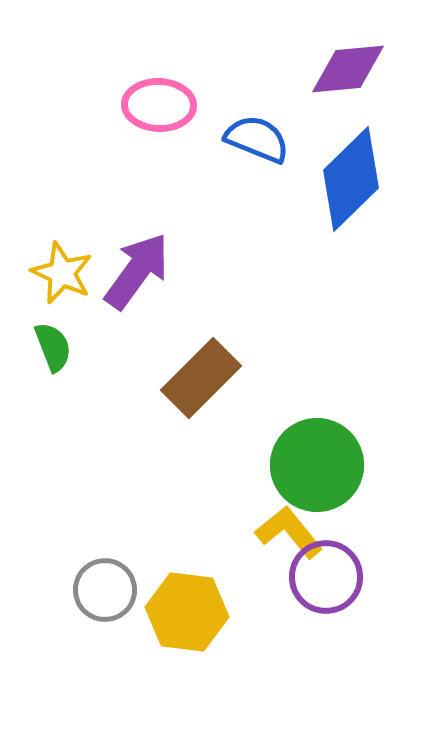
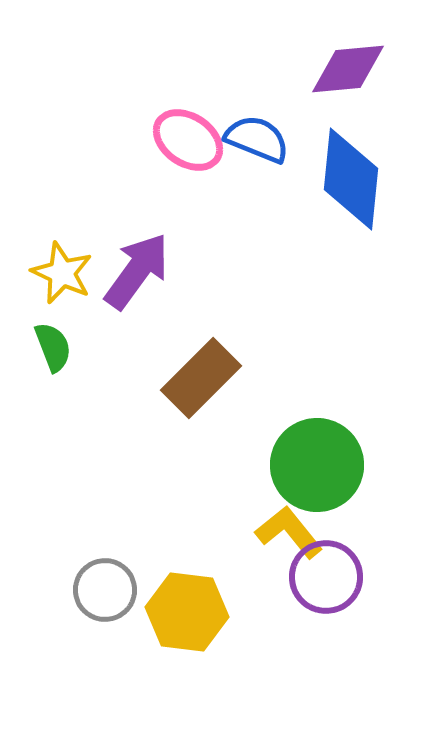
pink ellipse: moved 29 px right, 35 px down; rotated 32 degrees clockwise
blue diamond: rotated 40 degrees counterclockwise
